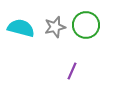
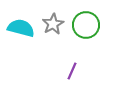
gray star: moved 2 px left, 3 px up; rotated 15 degrees counterclockwise
